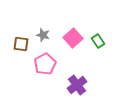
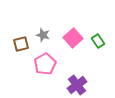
brown square: rotated 21 degrees counterclockwise
